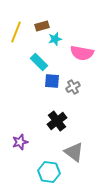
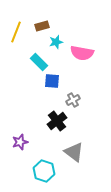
cyan star: moved 1 px right, 3 px down
gray cross: moved 13 px down
cyan hexagon: moved 5 px left, 1 px up; rotated 10 degrees clockwise
